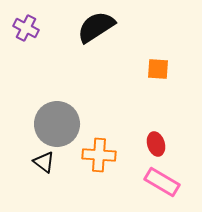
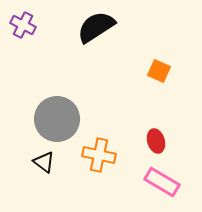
purple cross: moved 3 px left, 3 px up
orange square: moved 1 px right, 2 px down; rotated 20 degrees clockwise
gray circle: moved 5 px up
red ellipse: moved 3 px up
orange cross: rotated 8 degrees clockwise
